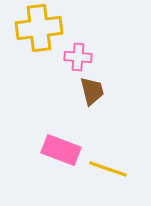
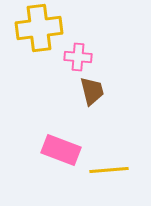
yellow line: moved 1 px right, 1 px down; rotated 24 degrees counterclockwise
